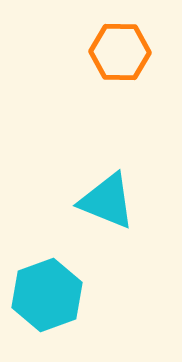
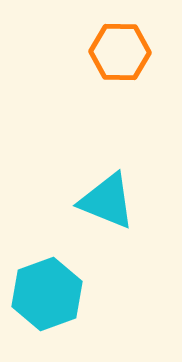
cyan hexagon: moved 1 px up
